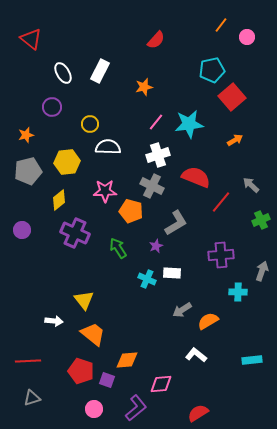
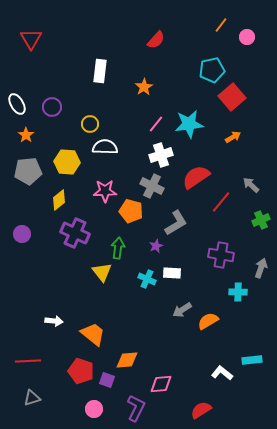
red triangle at (31, 39): rotated 20 degrees clockwise
white rectangle at (100, 71): rotated 20 degrees counterclockwise
white ellipse at (63, 73): moved 46 px left, 31 px down
orange star at (144, 87): rotated 18 degrees counterclockwise
pink line at (156, 122): moved 2 px down
orange star at (26, 135): rotated 21 degrees counterclockwise
orange arrow at (235, 140): moved 2 px left, 3 px up
white semicircle at (108, 147): moved 3 px left
white cross at (158, 155): moved 3 px right
yellow hexagon at (67, 162): rotated 10 degrees clockwise
gray pentagon at (28, 171): rotated 8 degrees clockwise
red semicircle at (196, 177): rotated 56 degrees counterclockwise
purple circle at (22, 230): moved 4 px down
green arrow at (118, 248): rotated 40 degrees clockwise
purple cross at (221, 255): rotated 15 degrees clockwise
gray arrow at (262, 271): moved 1 px left, 3 px up
yellow triangle at (84, 300): moved 18 px right, 28 px up
white L-shape at (196, 355): moved 26 px right, 18 px down
purple L-shape at (136, 408): rotated 24 degrees counterclockwise
red semicircle at (198, 413): moved 3 px right, 3 px up
